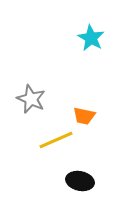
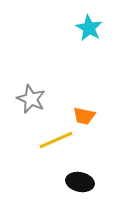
cyan star: moved 2 px left, 10 px up
black ellipse: moved 1 px down
